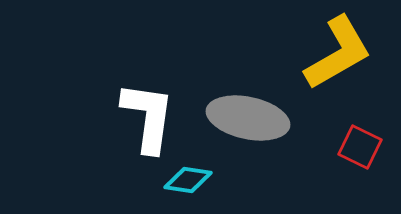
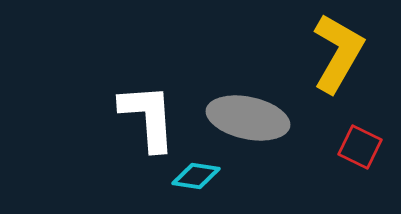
yellow L-shape: rotated 30 degrees counterclockwise
white L-shape: rotated 12 degrees counterclockwise
cyan diamond: moved 8 px right, 4 px up
